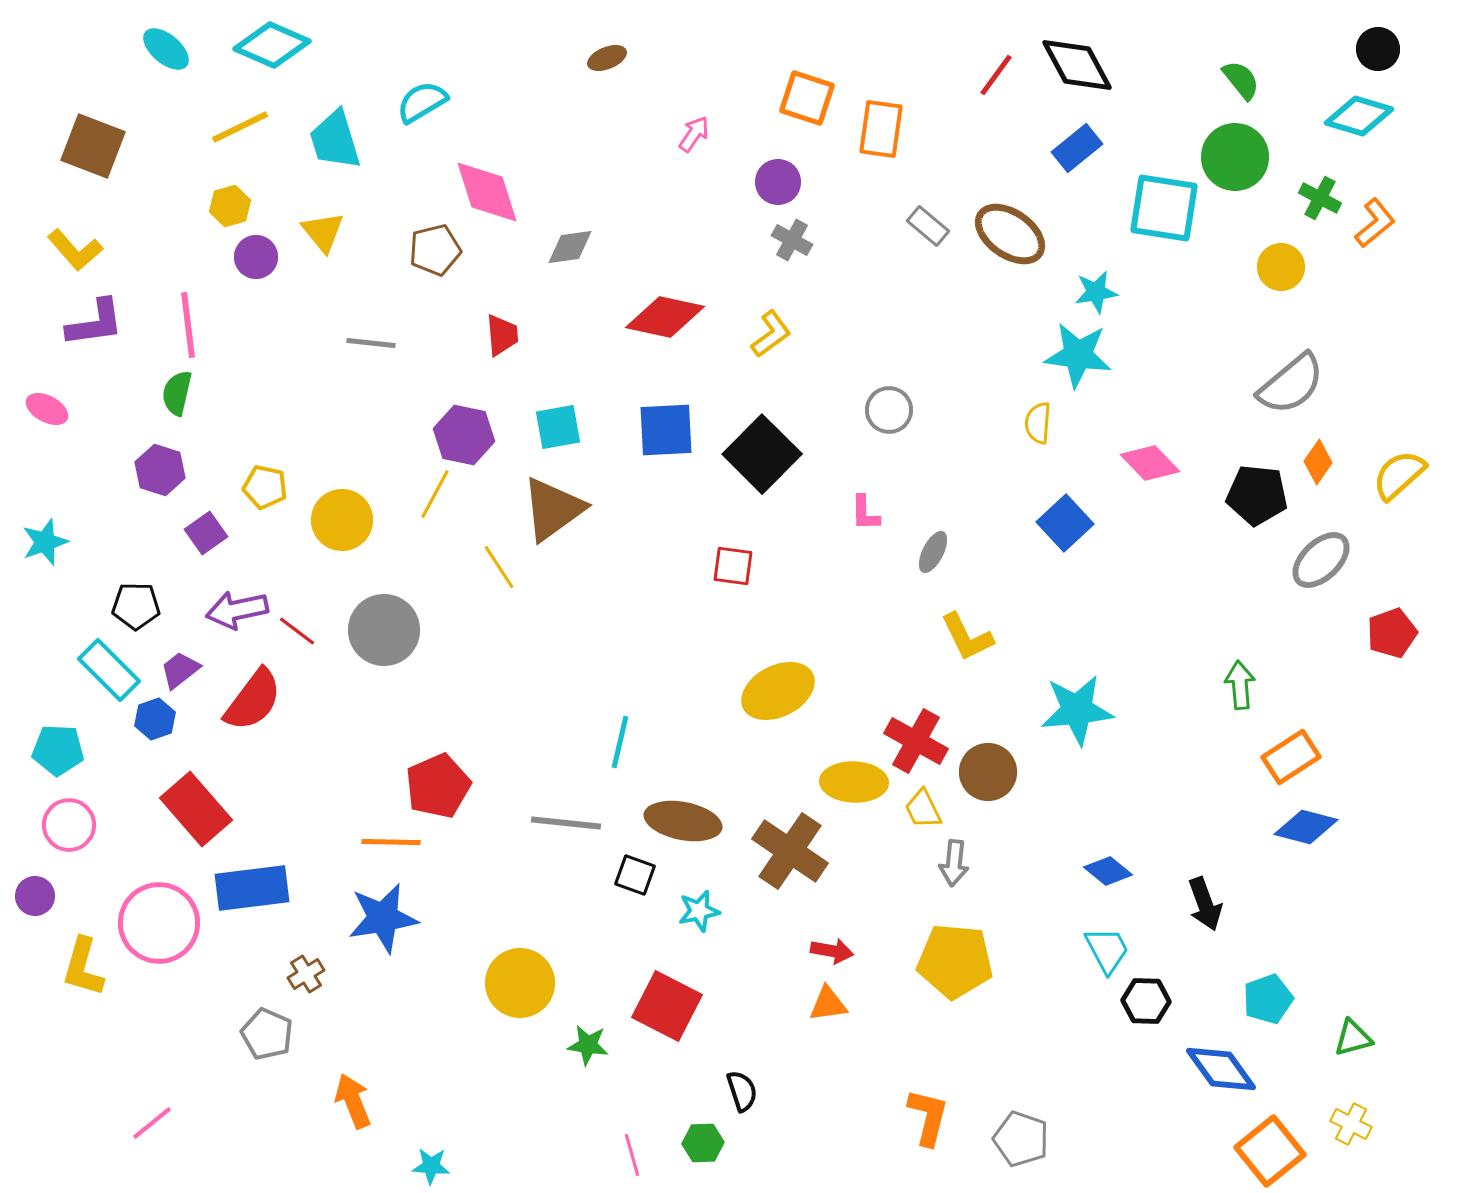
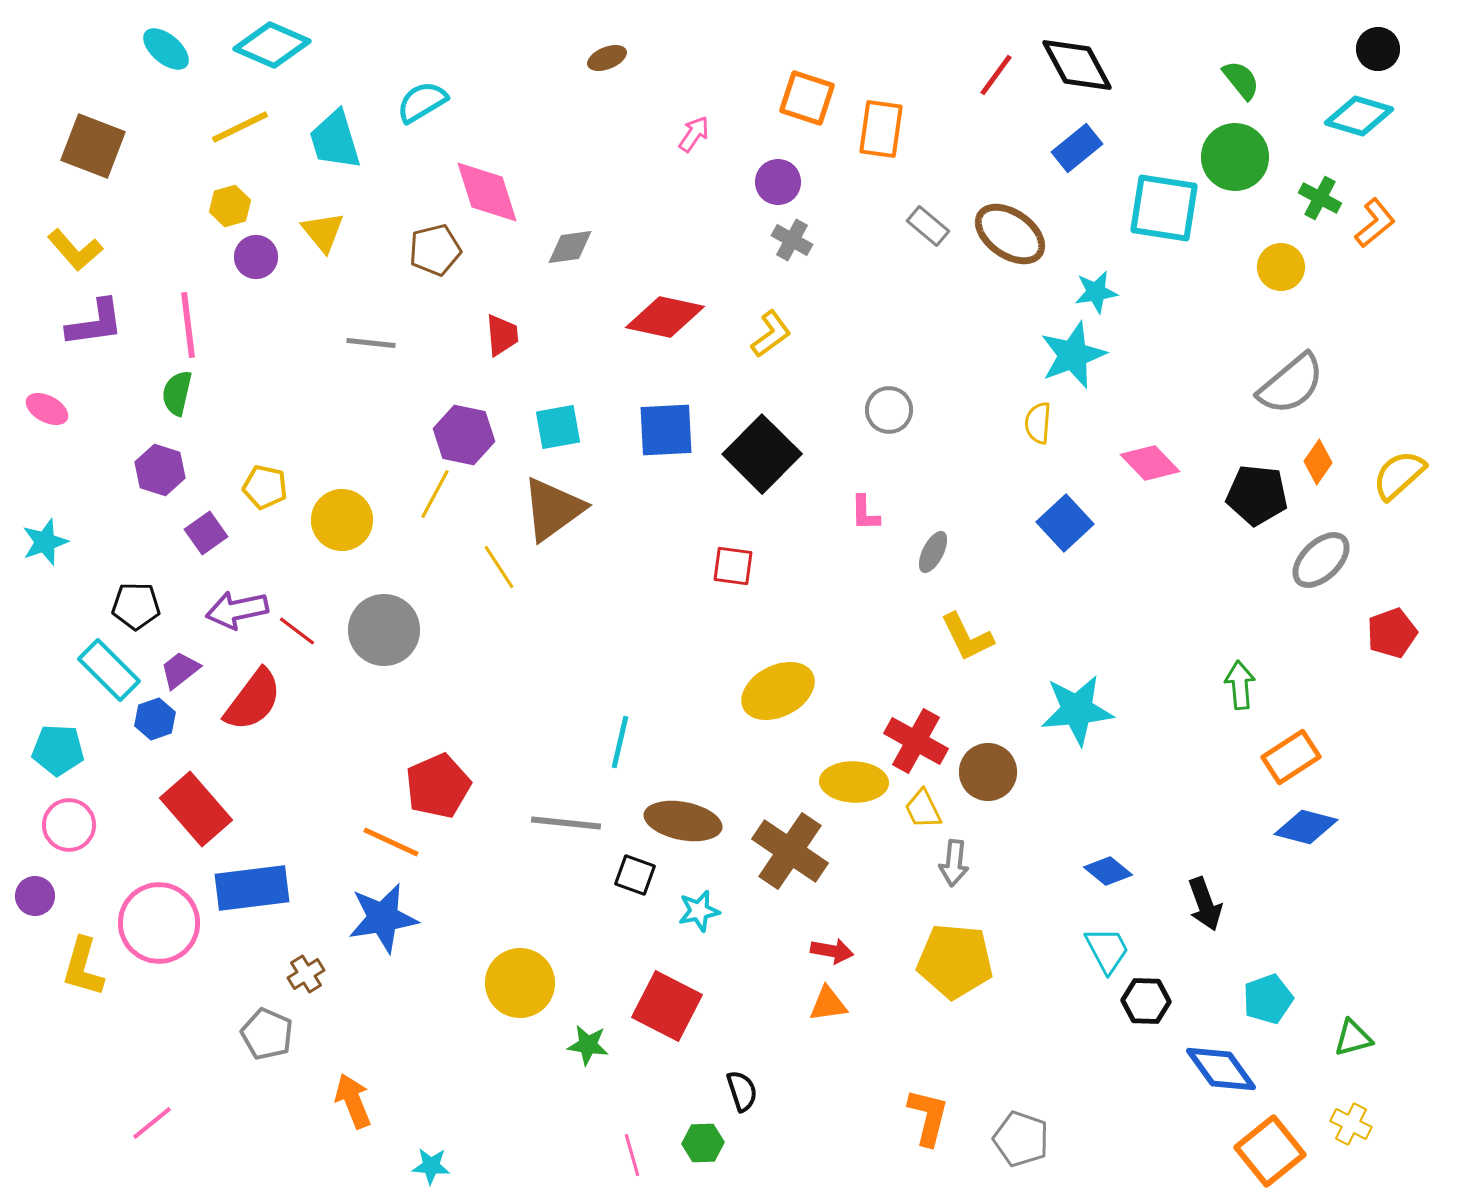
cyan star at (1078, 355): moved 5 px left; rotated 28 degrees counterclockwise
orange line at (391, 842): rotated 24 degrees clockwise
